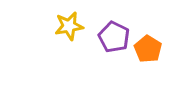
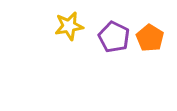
orange pentagon: moved 2 px right, 11 px up
